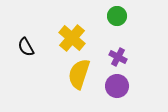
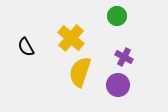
yellow cross: moved 1 px left
purple cross: moved 6 px right
yellow semicircle: moved 1 px right, 2 px up
purple circle: moved 1 px right, 1 px up
